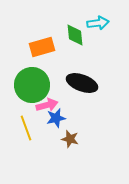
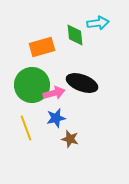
pink arrow: moved 7 px right, 12 px up
